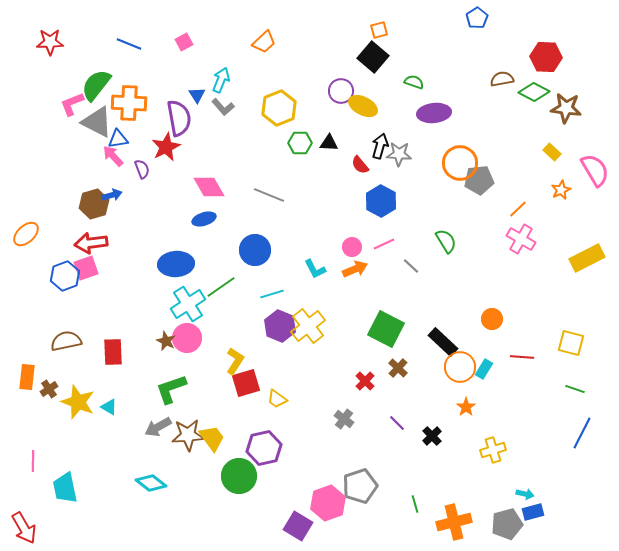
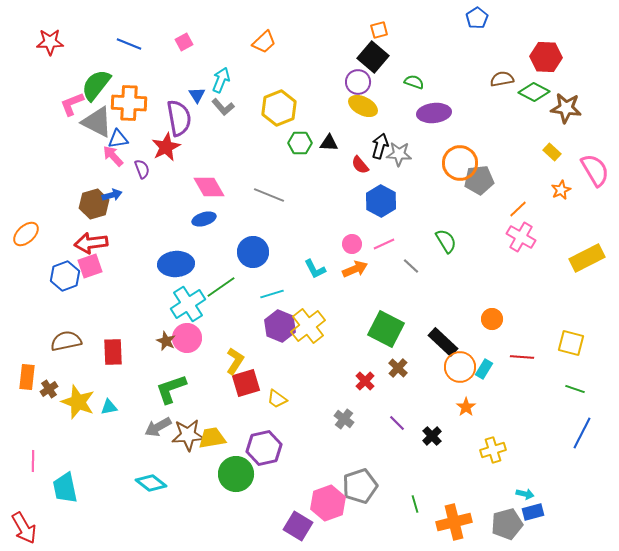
purple circle at (341, 91): moved 17 px right, 9 px up
pink cross at (521, 239): moved 2 px up
pink circle at (352, 247): moved 3 px up
blue circle at (255, 250): moved 2 px left, 2 px down
pink square at (86, 268): moved 4 px right, 2 px up
cyan triangle at (109, 407): rotated 42 degrees counterclockwise
yellow trapezoid at (212, 438): rotated 64 degrees counterclockwise
green circle at (239, 476): moved 3 px left, 2 px up
